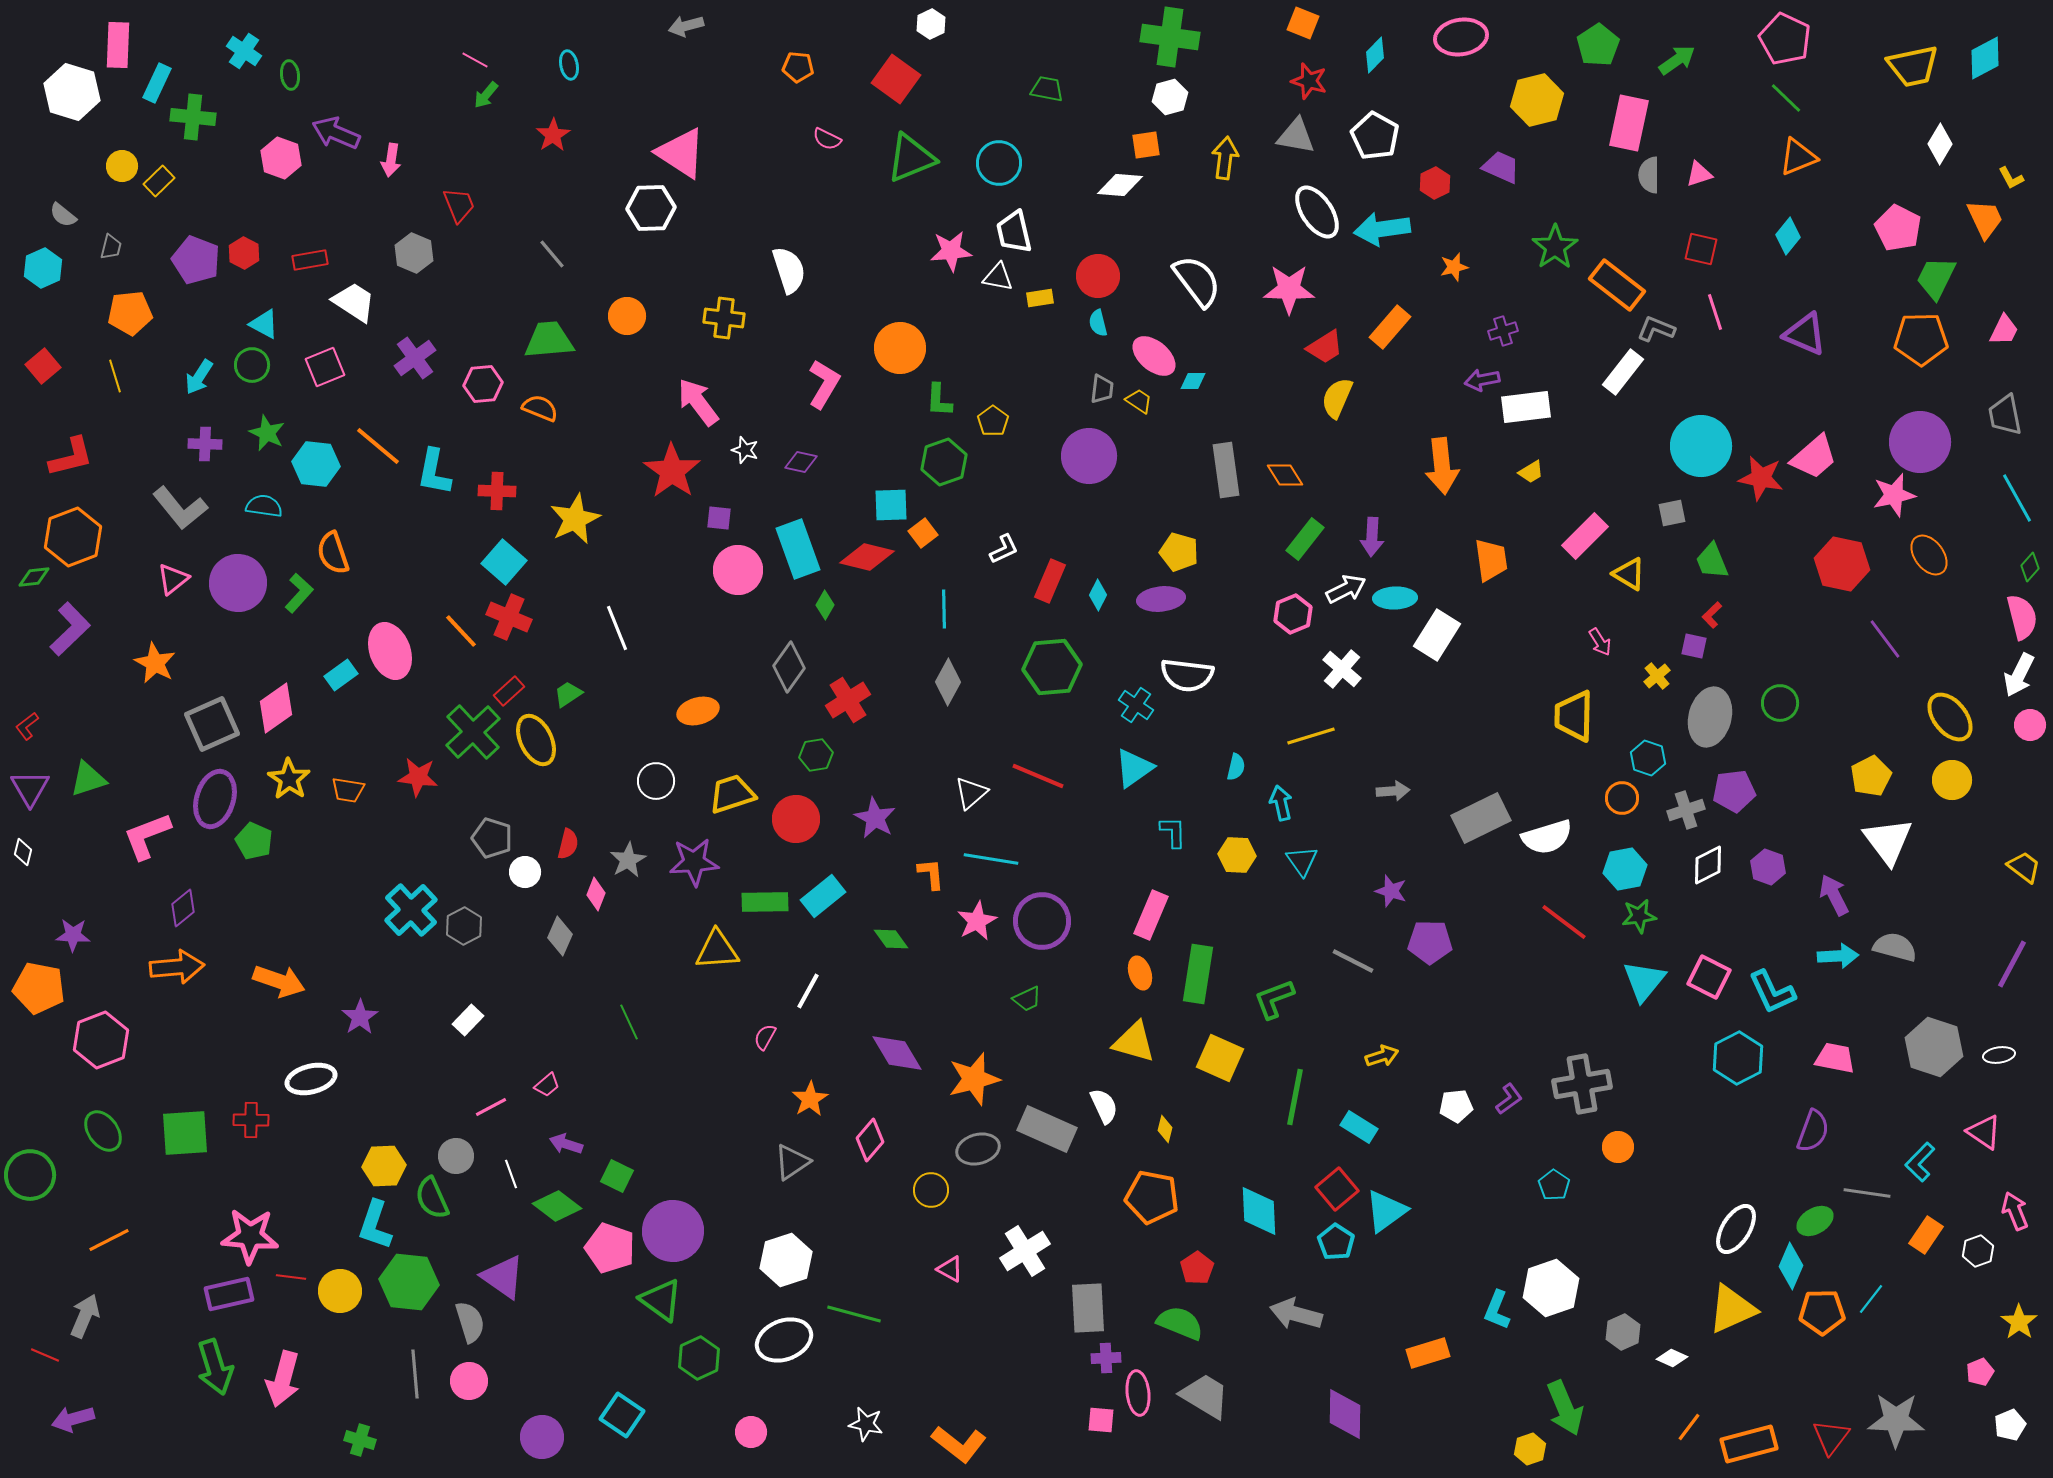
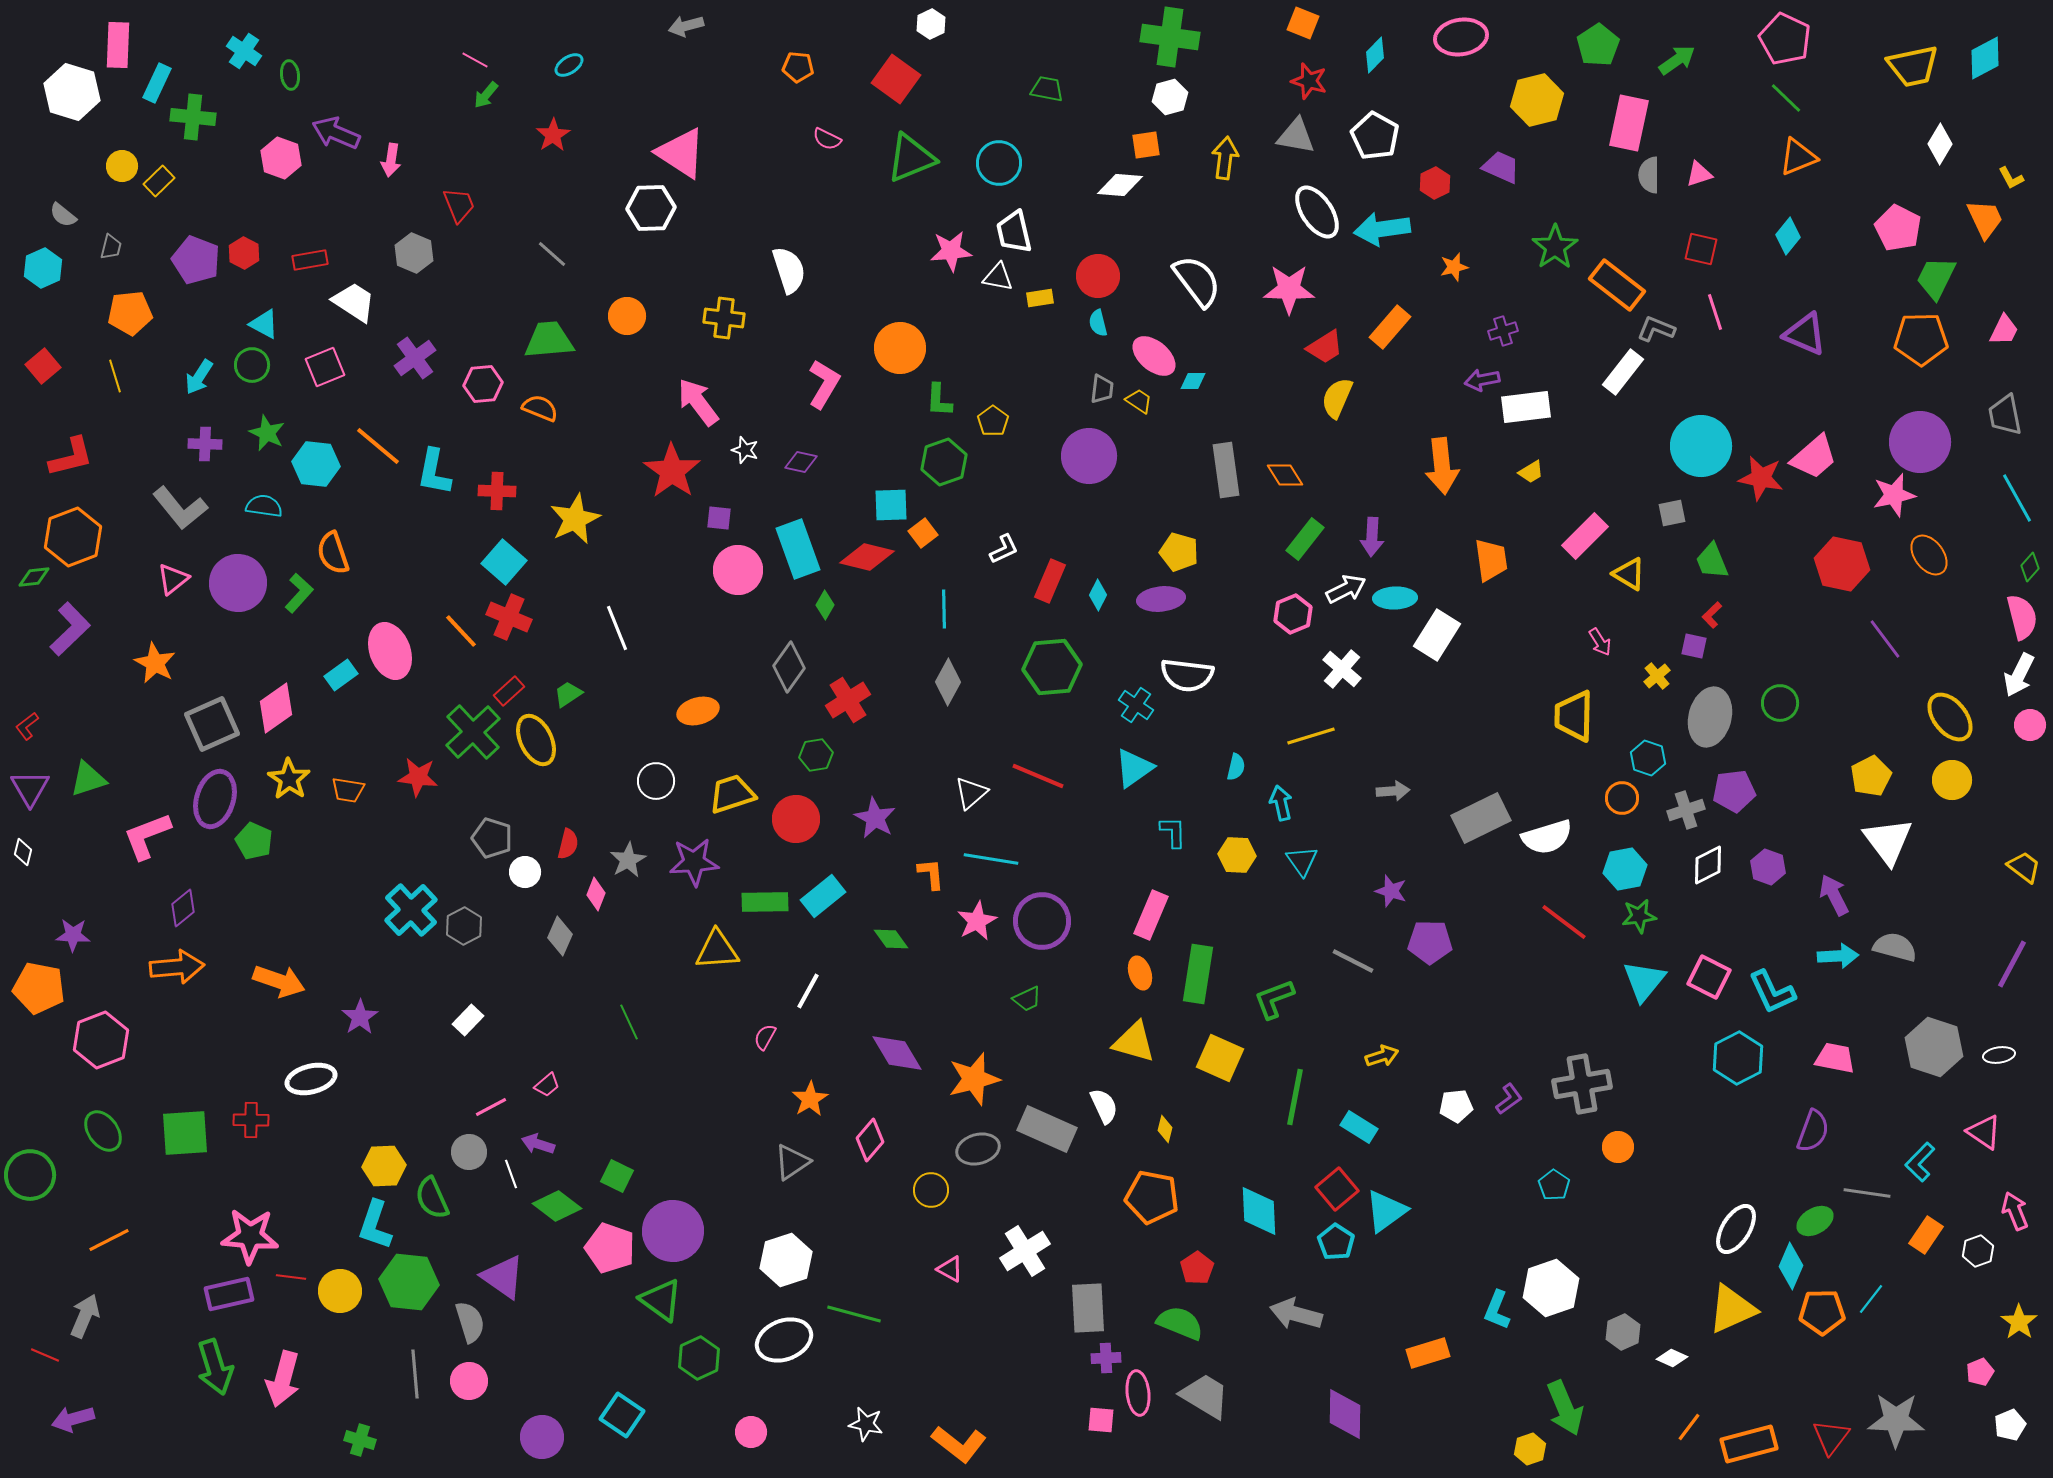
cyan ellipse at (569, 65): rotated 68 degrees clockwise
gray line at (552, 254): rotated 8 degrees counterclockwise
purple arrow at (566, 1144): moved 28 px left
gray circle at (456, 1156): moved 13 px right, 4 px up
